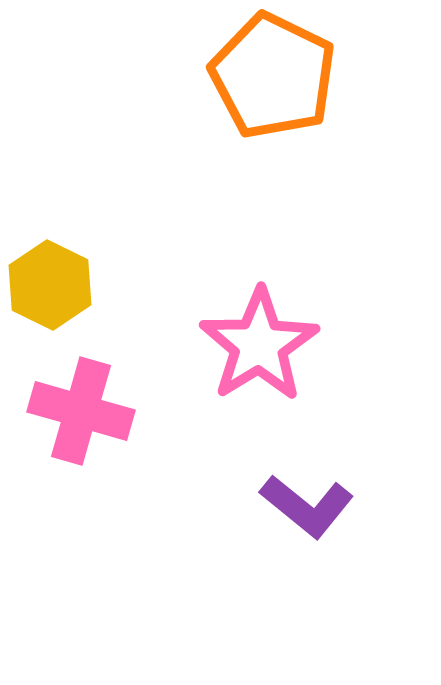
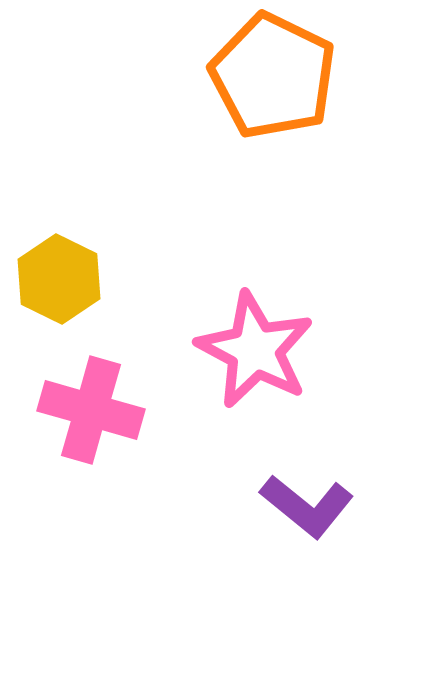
yellow hexagon: moved 9 px right, 6 px up
pink star: moved 4 px left, 5 px down; rotated 12 degrees counterclockwise
pink cross: moved 10 px right, 1 px up
